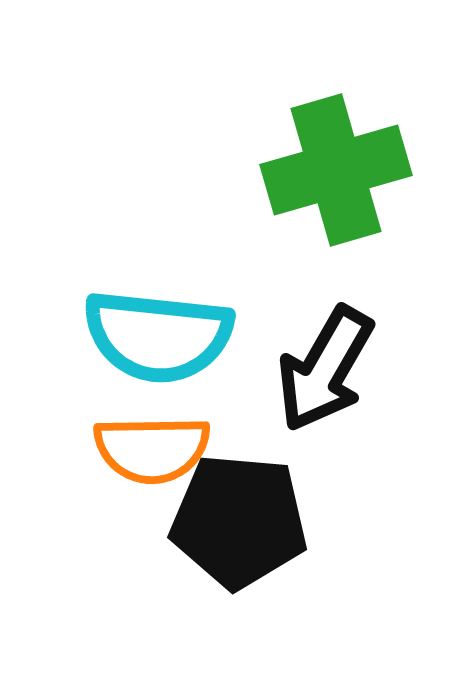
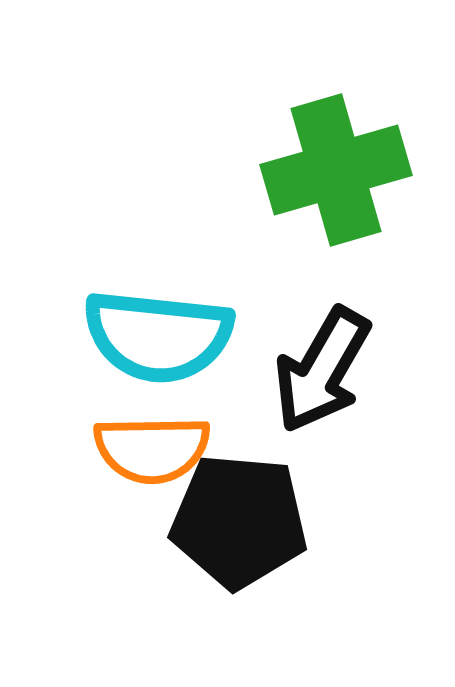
black arrow: moved 3 px left, 1 px down
